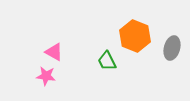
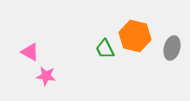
orange hexagon: rotated 8 degrees counterclockwise
pink triangle: moved 24 px left
green trapezoid: moved 2 px left, 12 px up
